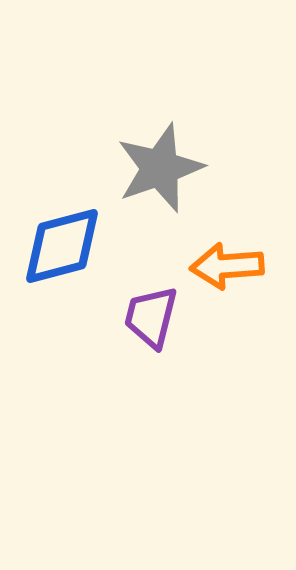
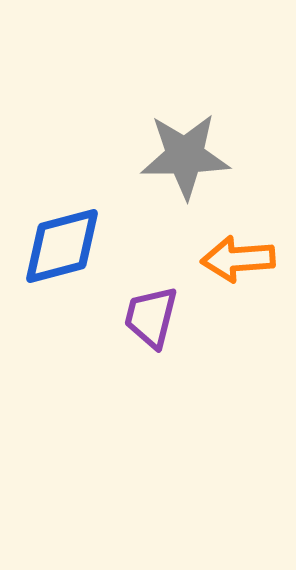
gray star: moved 25 px right, 12 px up; rotated 18 degrees clockwise
orange arrow: moved 11 px right, 7 px up
